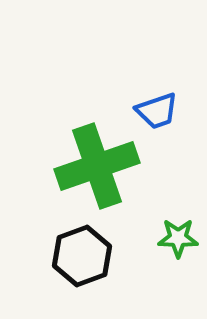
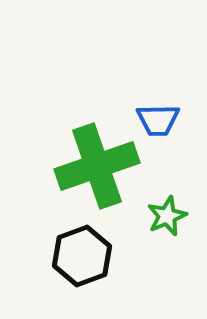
blue trapezoid: moved 1 px right, 9 px down; rotated 18 degrees clockwise
green star: moved 11 px left, 22 px up; rotated 24 degrees counterclockwise
